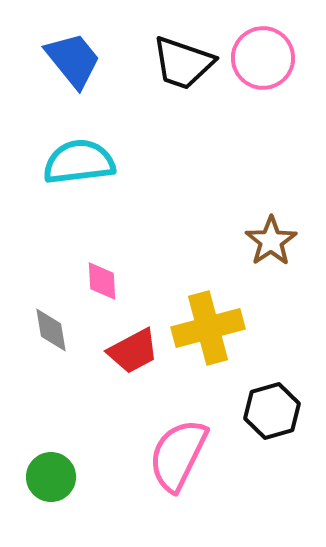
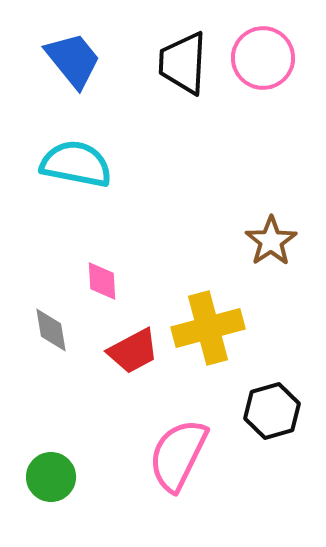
black trapezoid: rotated 74 degrees clockwise
cyan semicircle: moved 3 px left, 2 px down; rotated 18 degrees clockwise
